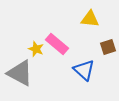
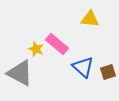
brown square: moved 25 px down
blue triangle: moved 1 px left, 3 px up
